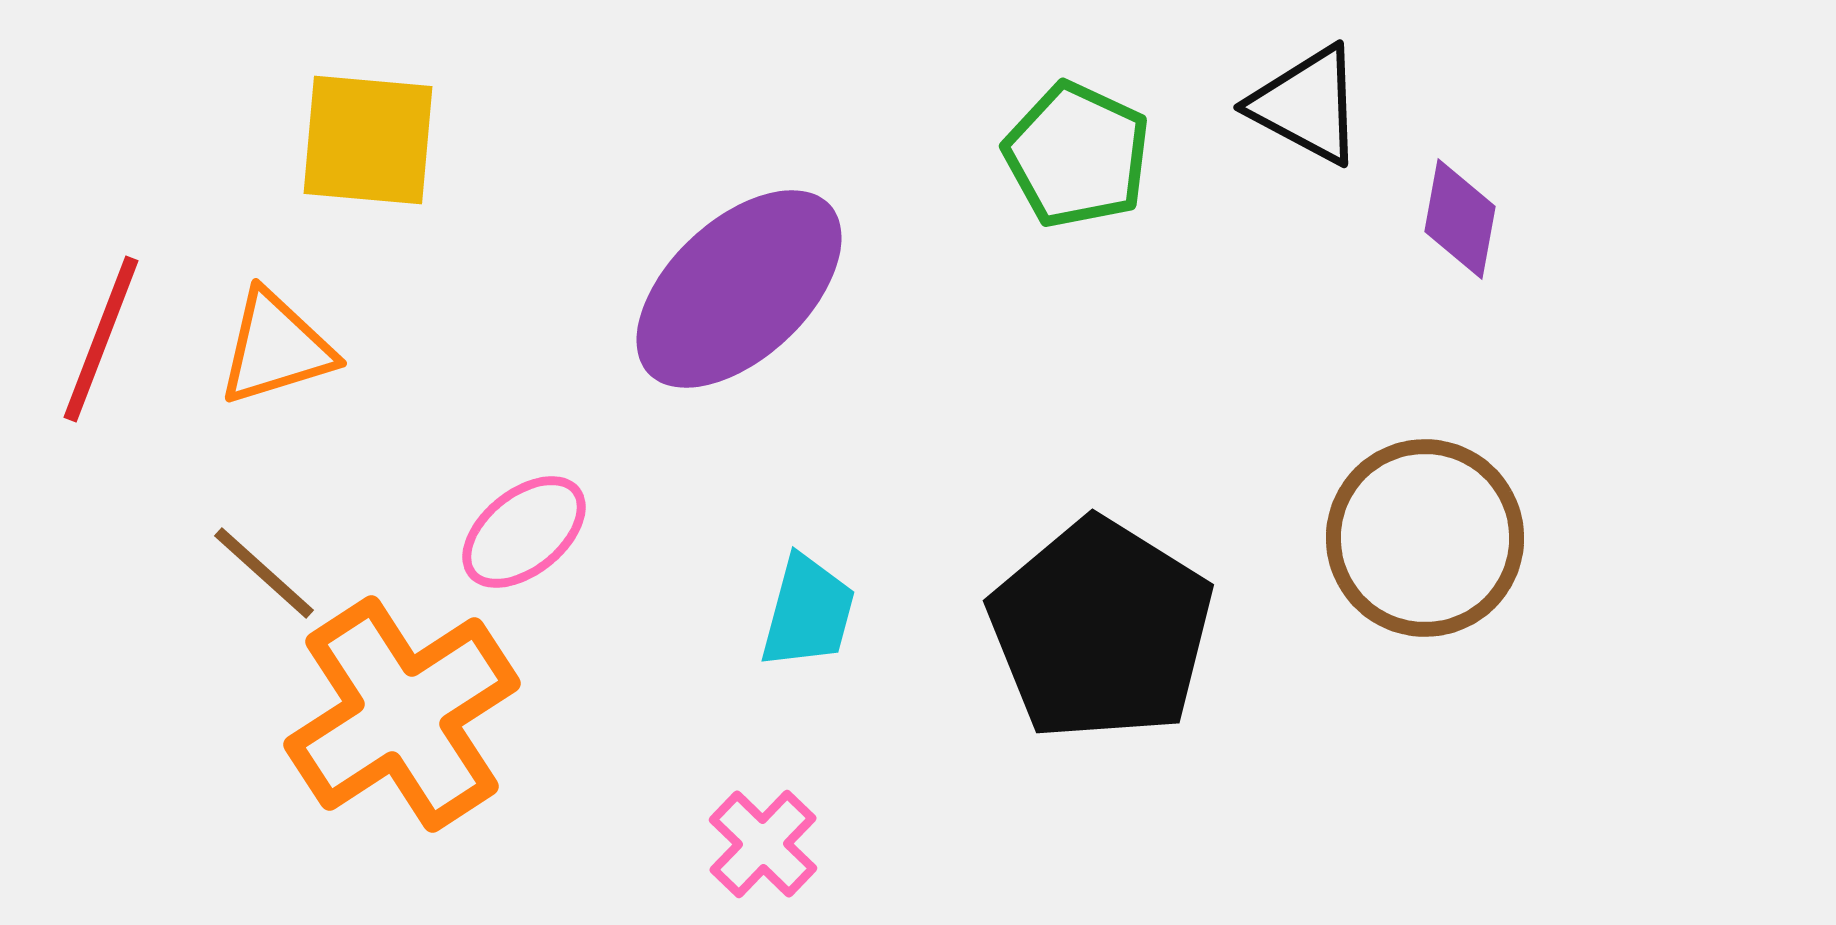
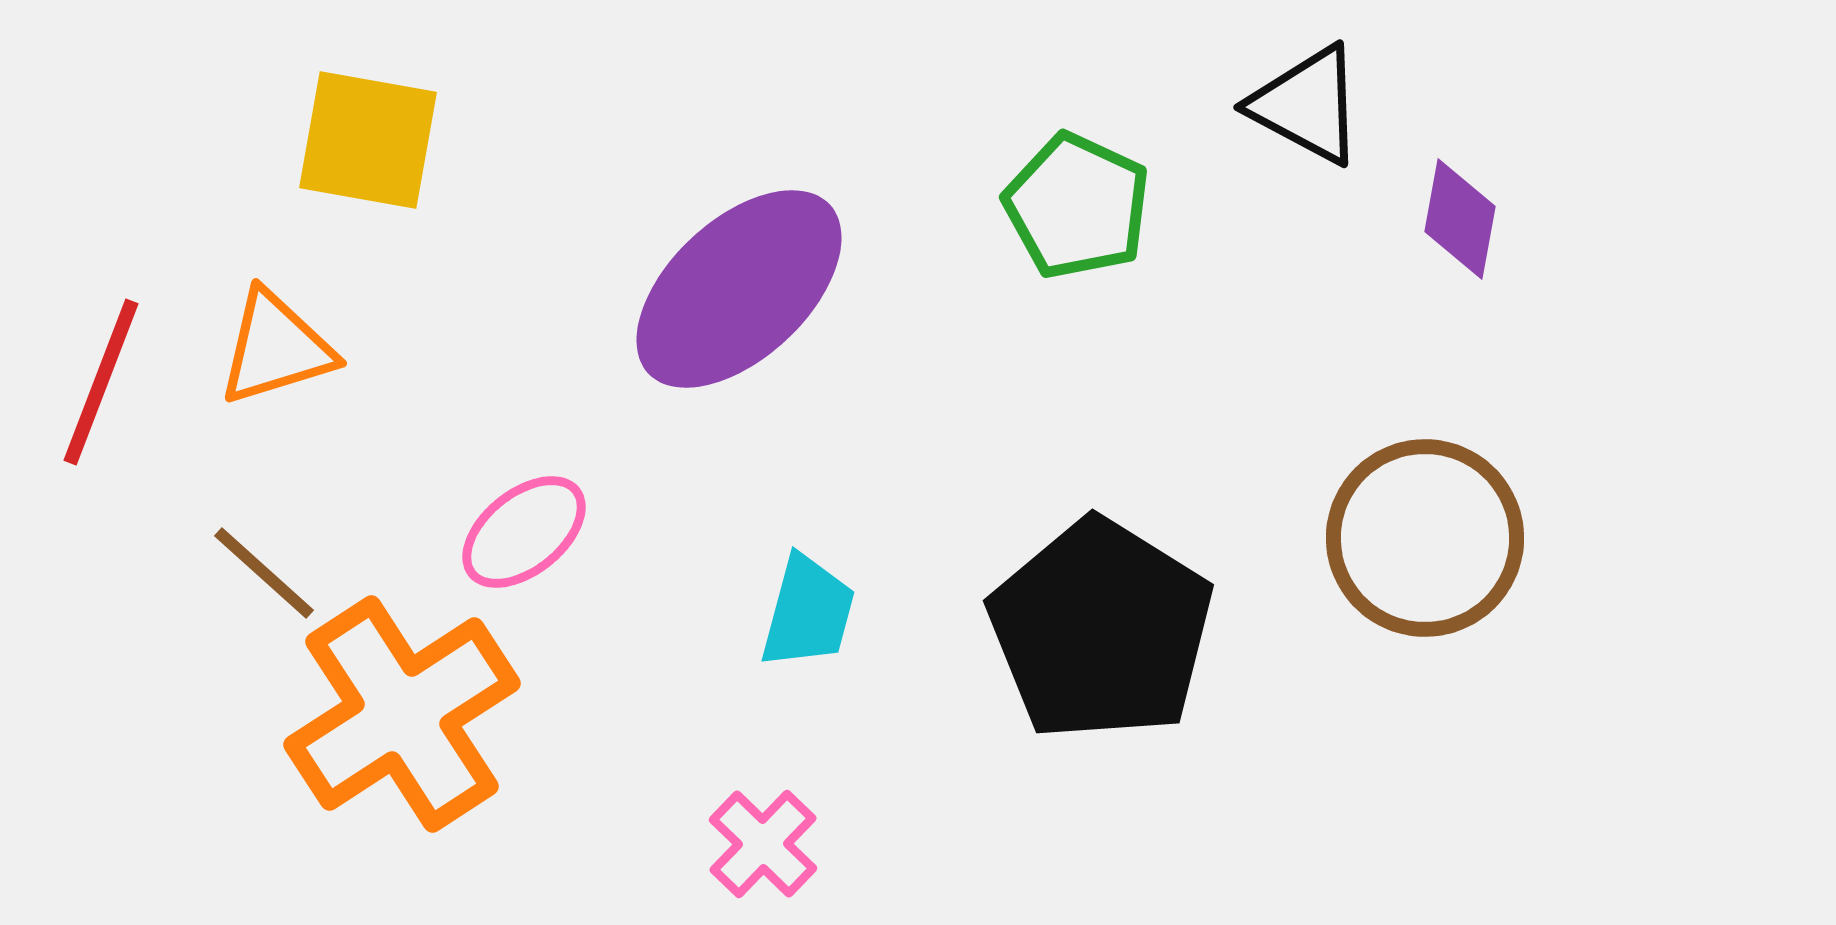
yellow square: rotated 5 degrees clockwise
green pentagon: moved 51 px down
red line: moved 43 px down
